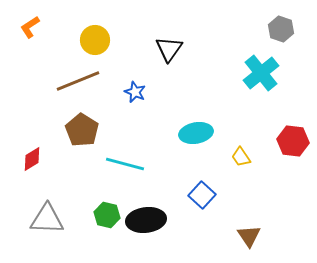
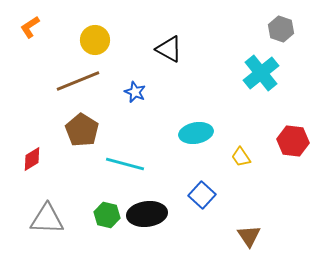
black triangle: rotated 36 degrees counterclockwise
black ellipse: moved 1 px right, 6 px up
